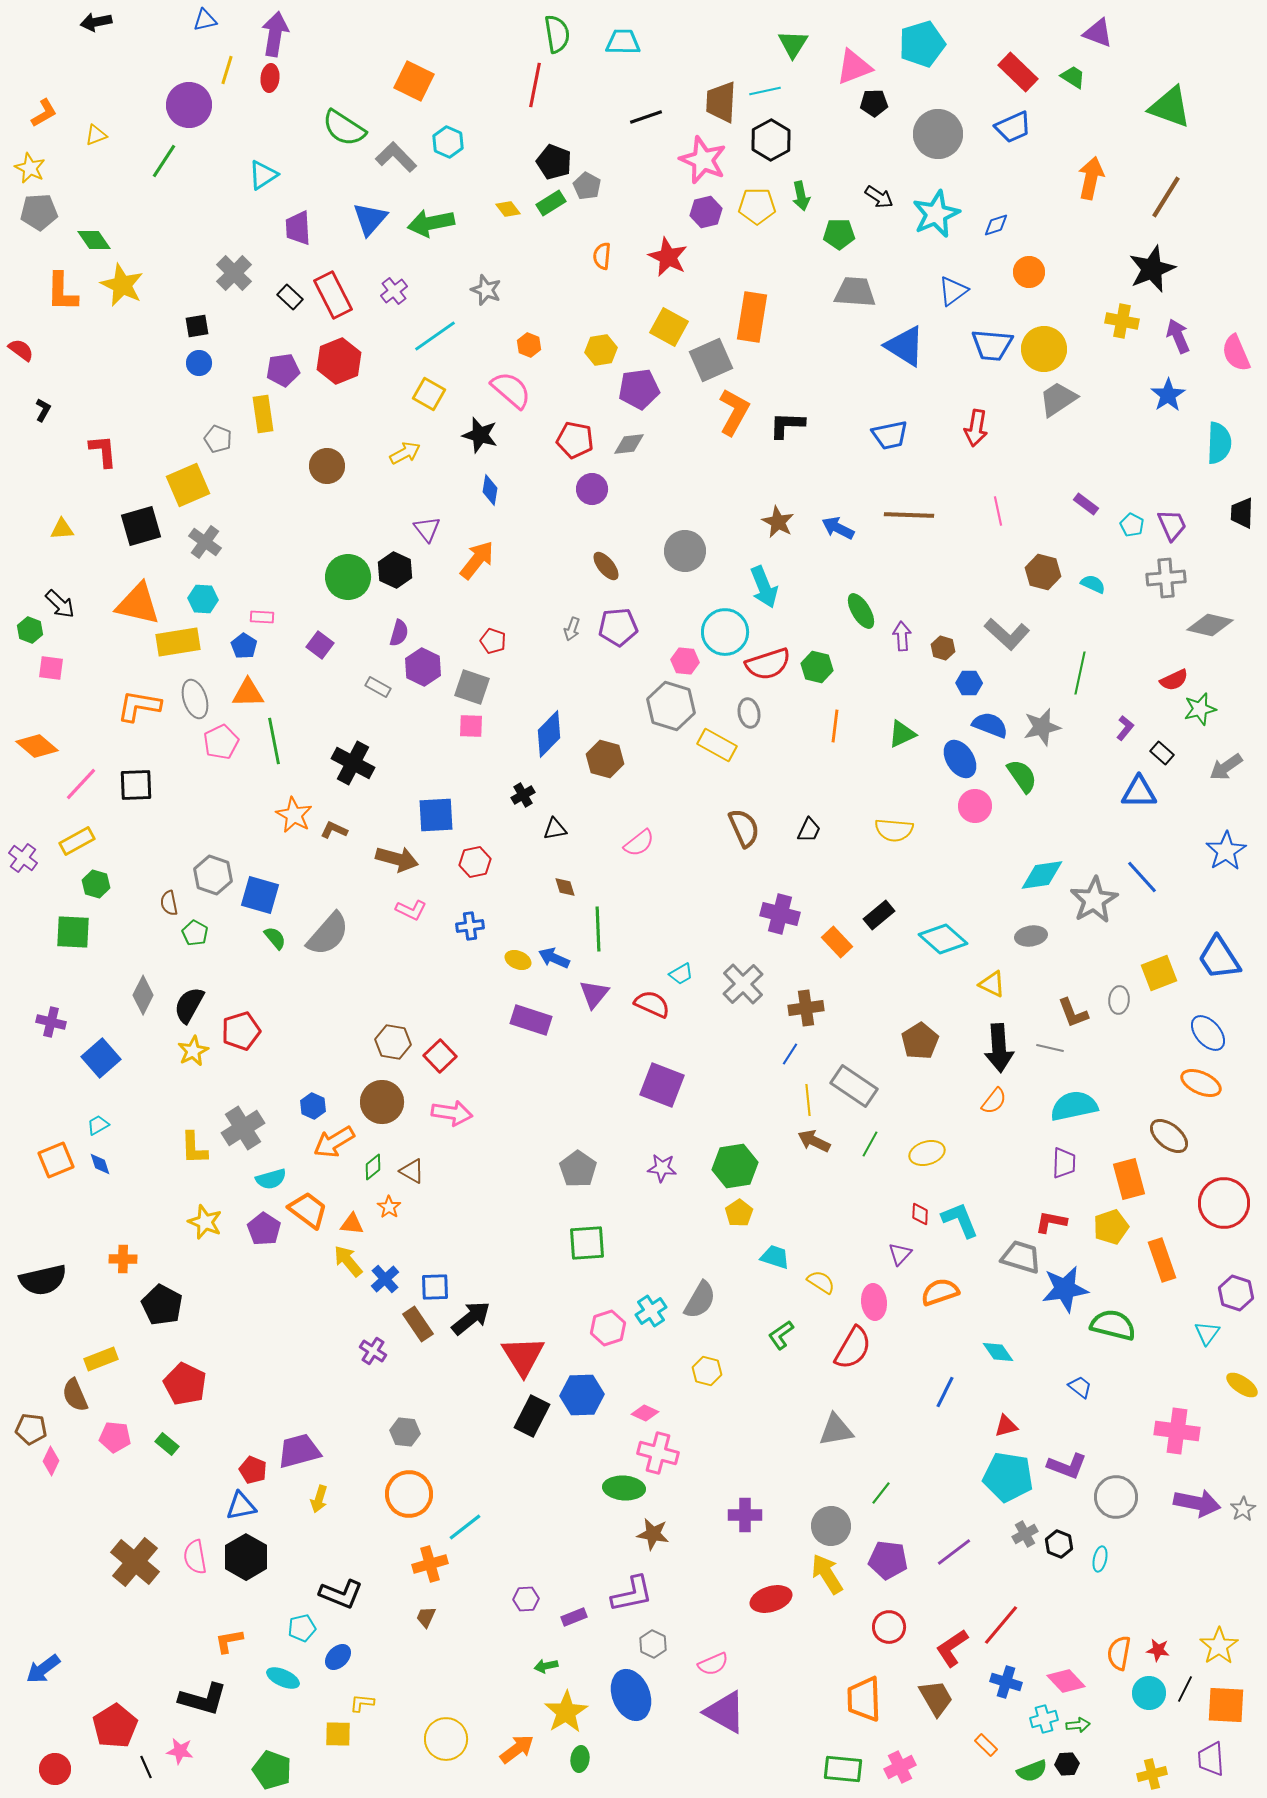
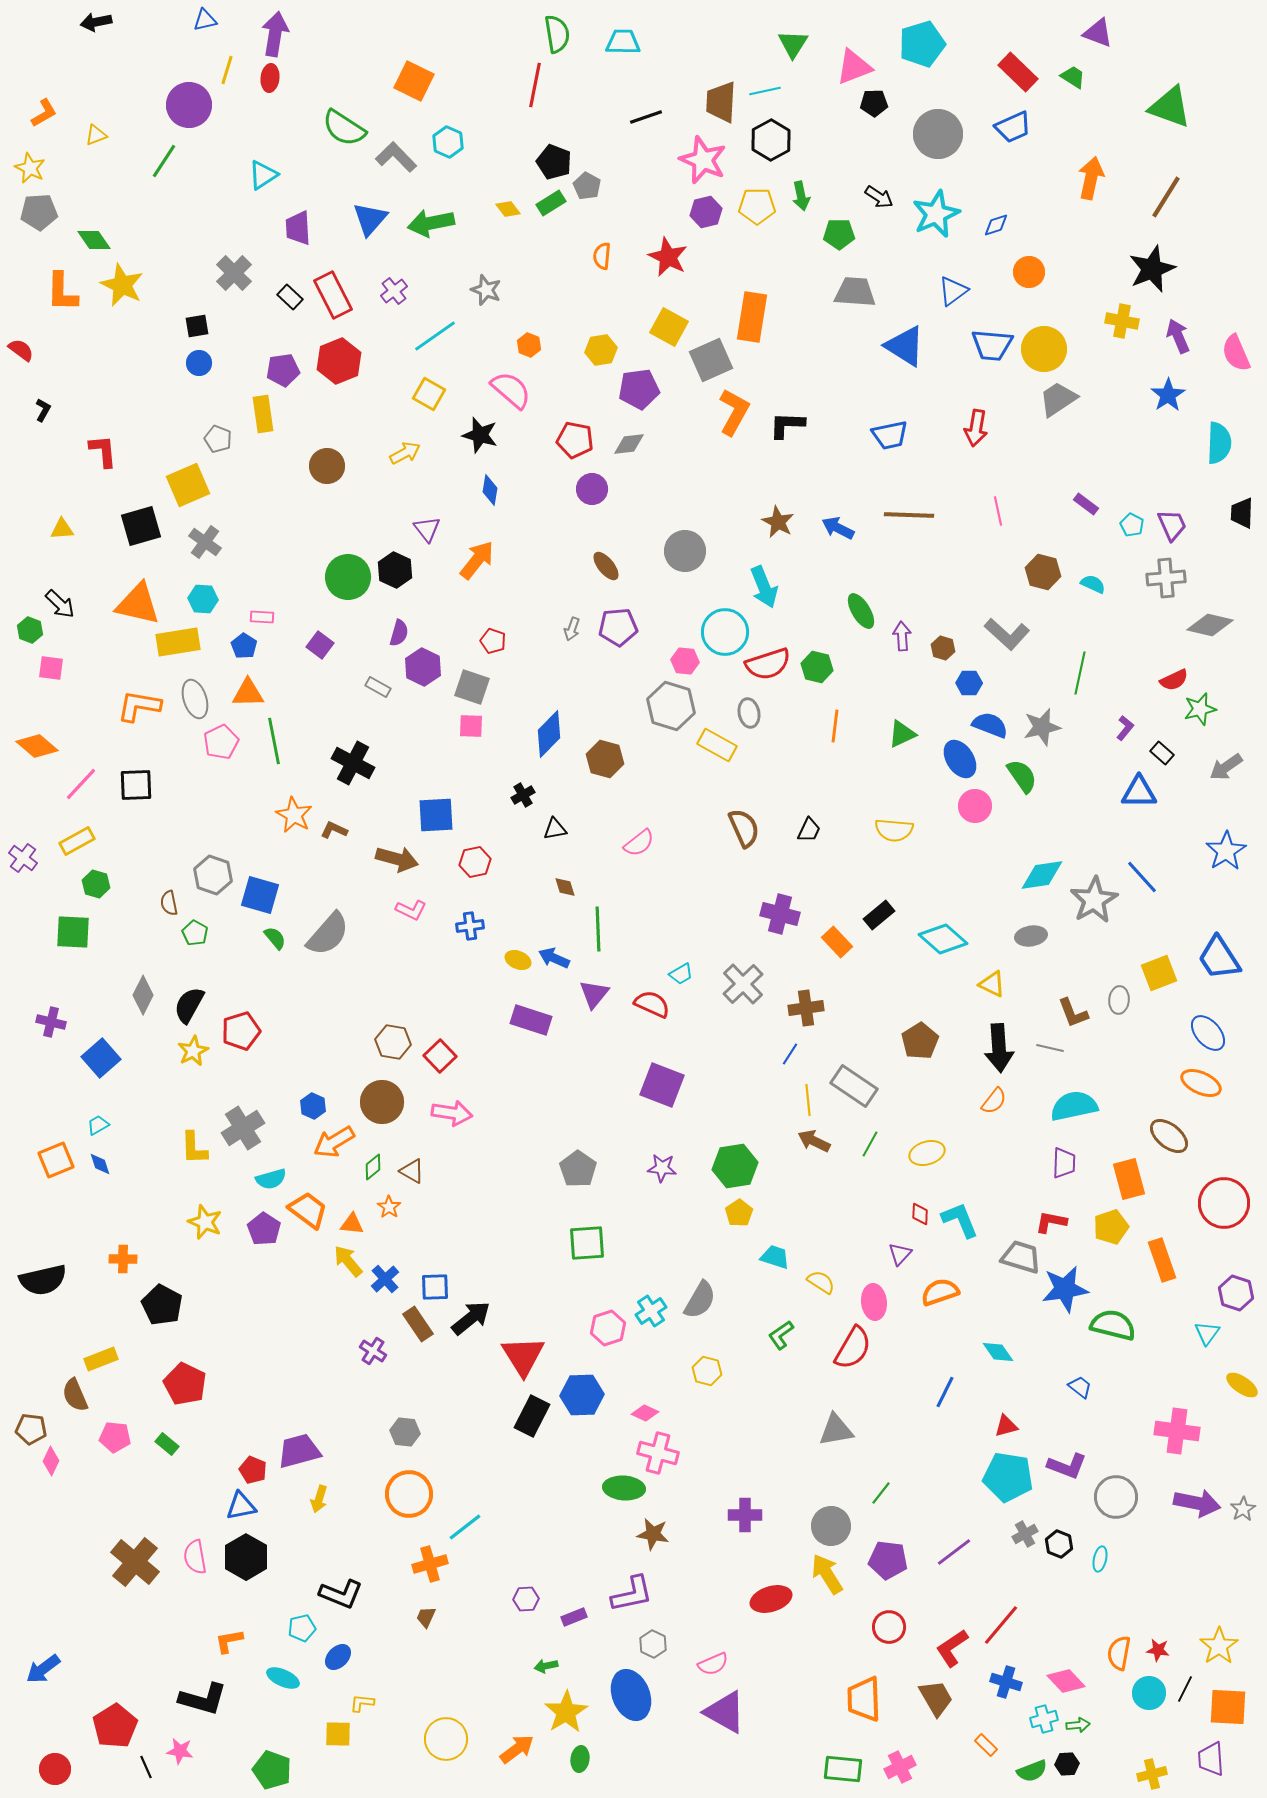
orange square at (1226, 1705): moved 2 px right, 2 px down
